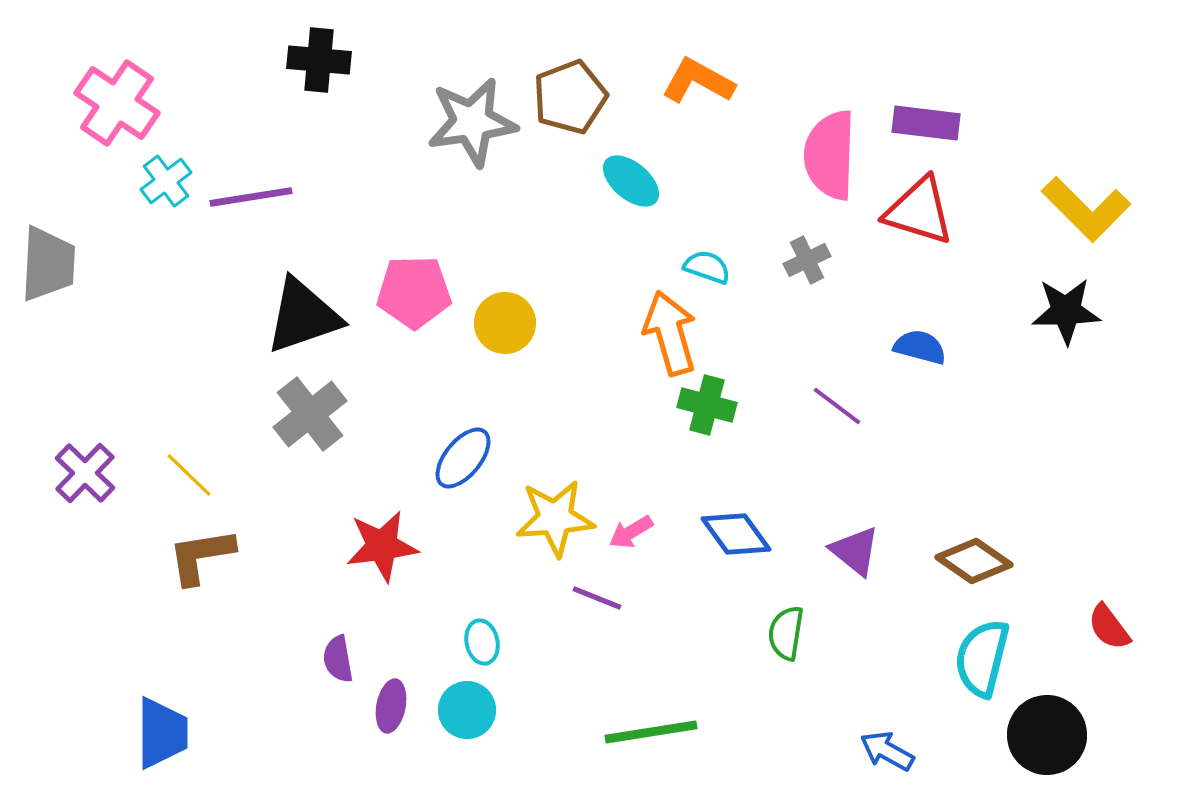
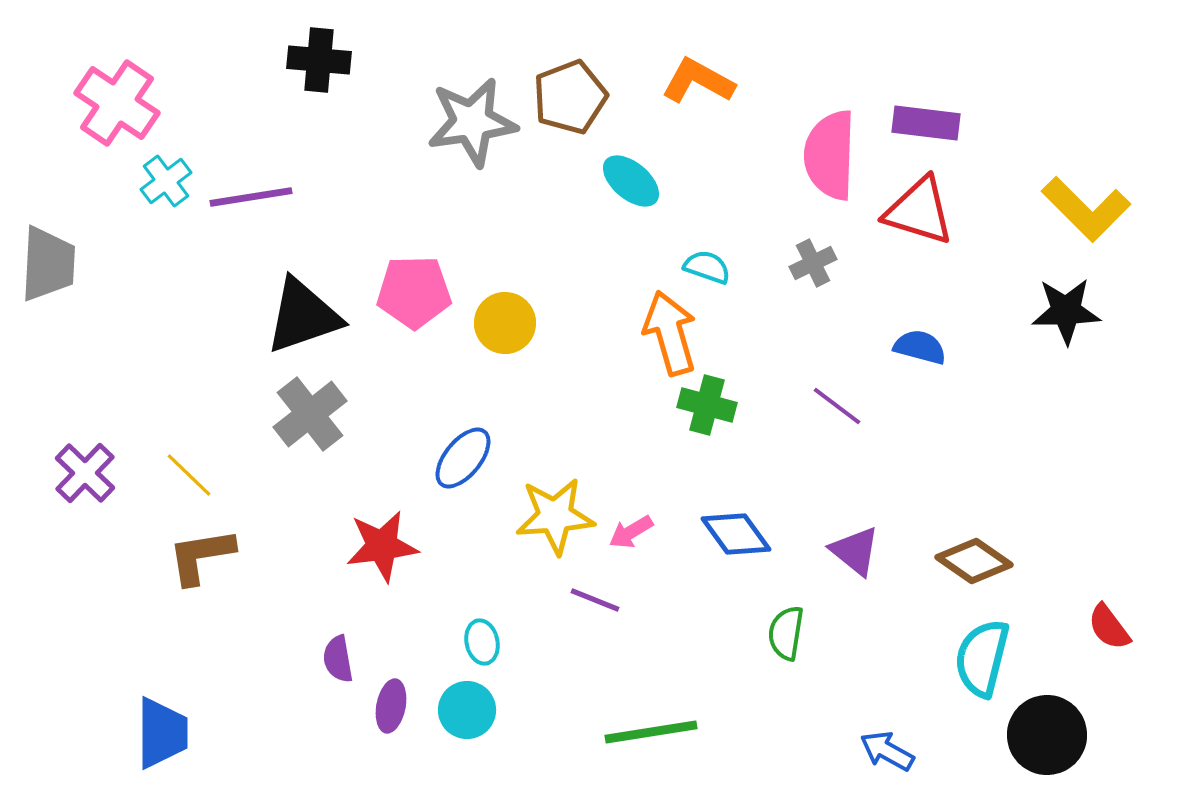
gray cross at (807, 260): moved 6 px right, 3 px down
yellow star at (555, 518): moved 2 px up
purple line at (597, 598): moved 2 px left, 2 px down
